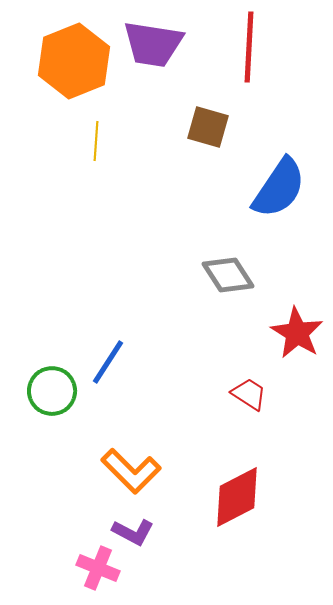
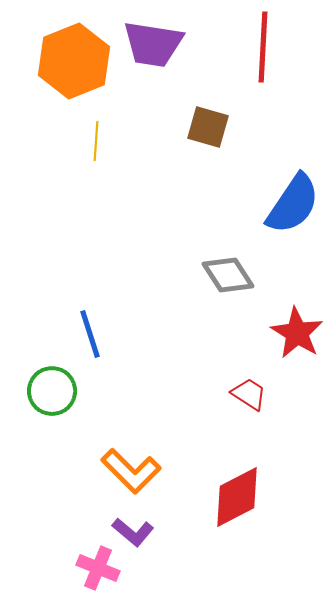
red line: moved 14 px right
blue semicircle: moved 14 px right, 16 px down
blue line: moved 18 px left, 28 px up; rotated 51 degrees counterclockwise
purple L-shape: rotated 12 degrees clockwise
